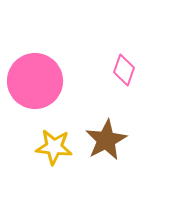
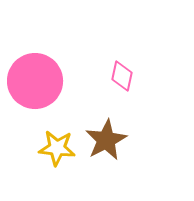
pink diamond: moved 2 px left, 6 px down; rotated 8 degrees counterclockwise
yellow star: moved 3 px right, 1 px down
